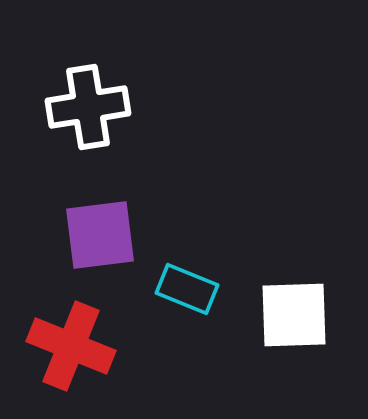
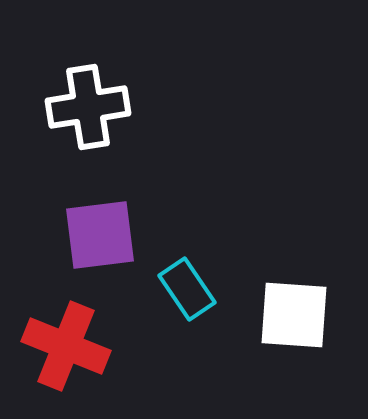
cyan rectangle: rotated 34 degrees clockwise
white square: rotated 6 degrees clockwise
red cross: moved 5 px left
